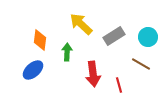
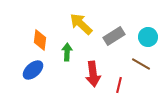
red line: rotated 28 degrees clockwise
